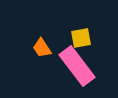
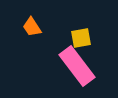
orange trapezoid: moved 10 px left, 21 px up
